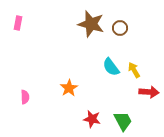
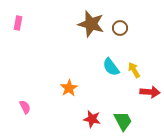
red arrow: moved 1 px right
pink semicircle: moved 10 px down; rotated 24 degrees counterclockwise
